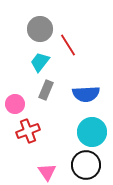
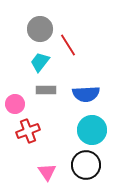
gray rectangle: rotated 66 degrees clockwise
cyan circle: moved 2 px up
